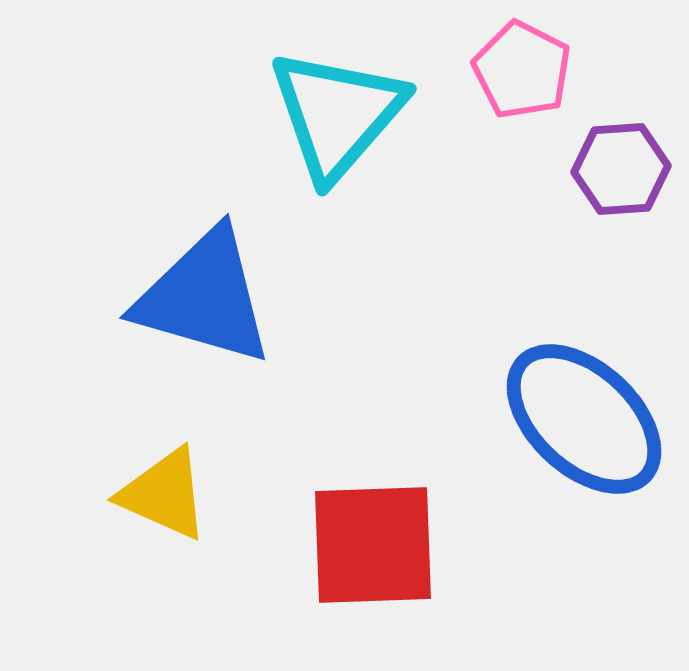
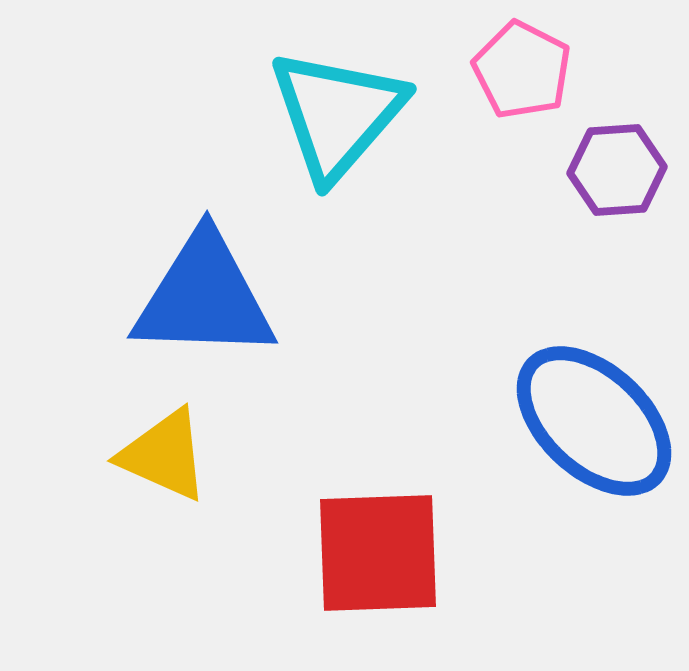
purple hexagon: moved 4 px left, 1 px down
blue triangle: rotated 14 degrees counterclockwise
blue ellipse: moved 10 px right, 2 px down
yellow triangle: moved 39 px up
red square: moved 5 px right, 8 px down
